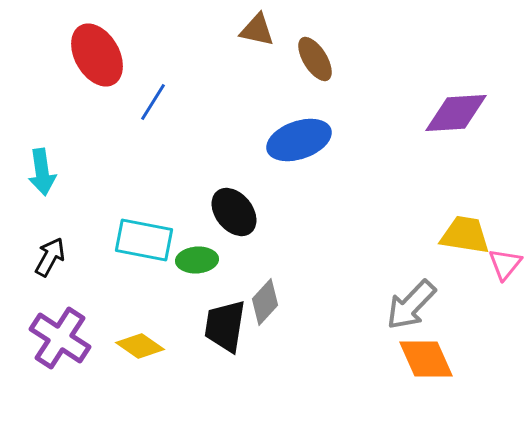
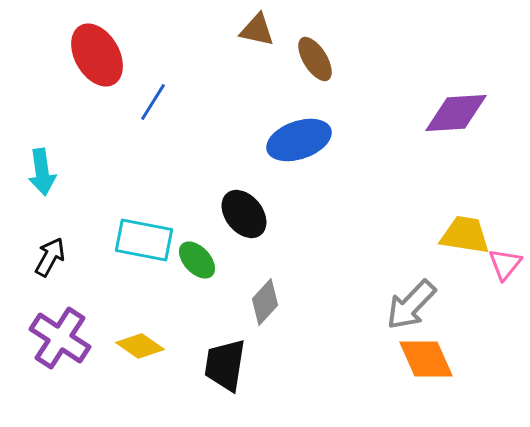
black ellipse: moved 10 px right, 2 px down
green ellipse: rotated 51 degrees clockwise
black trapezoid: moved 39 px down
